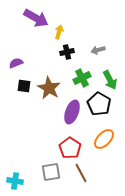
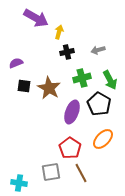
green cross: rotated 12 degrees clockwise
orange ellipse: moved 1 px left
cyan cross: moved 4 px right, 2 px down
